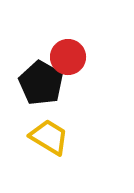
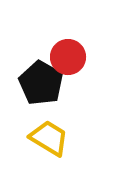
yellow trapezoid: moved 1 px down
